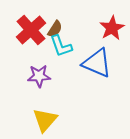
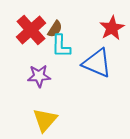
cyan L-shape: rotated 20 degrees clockwise
